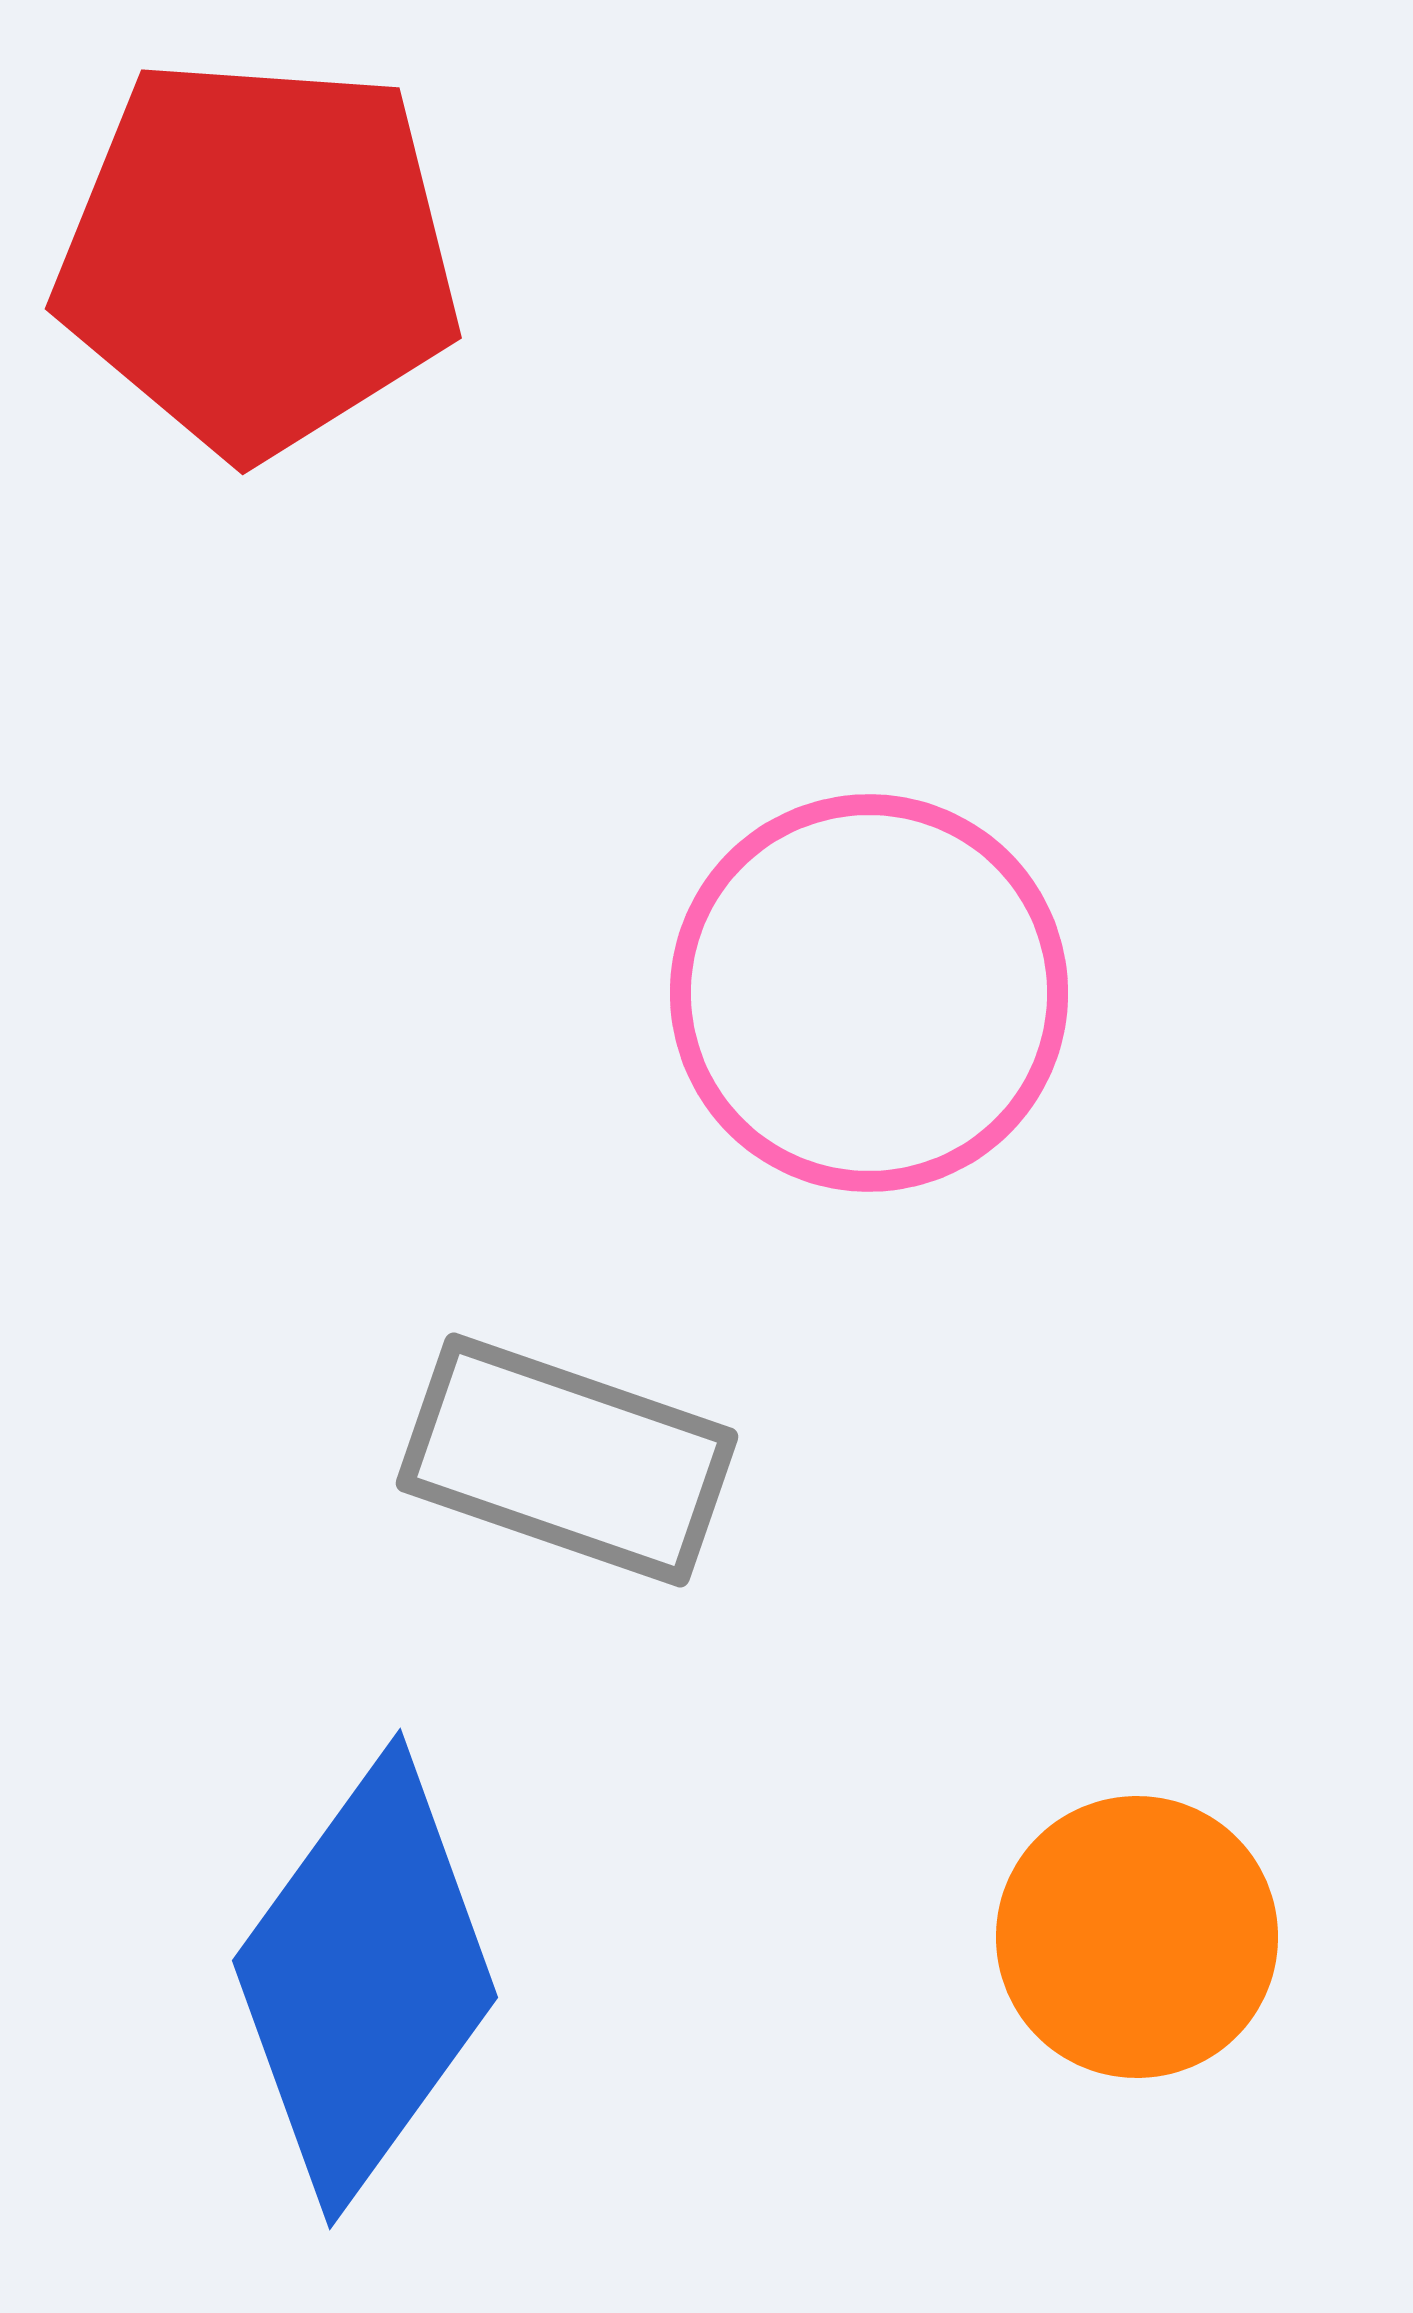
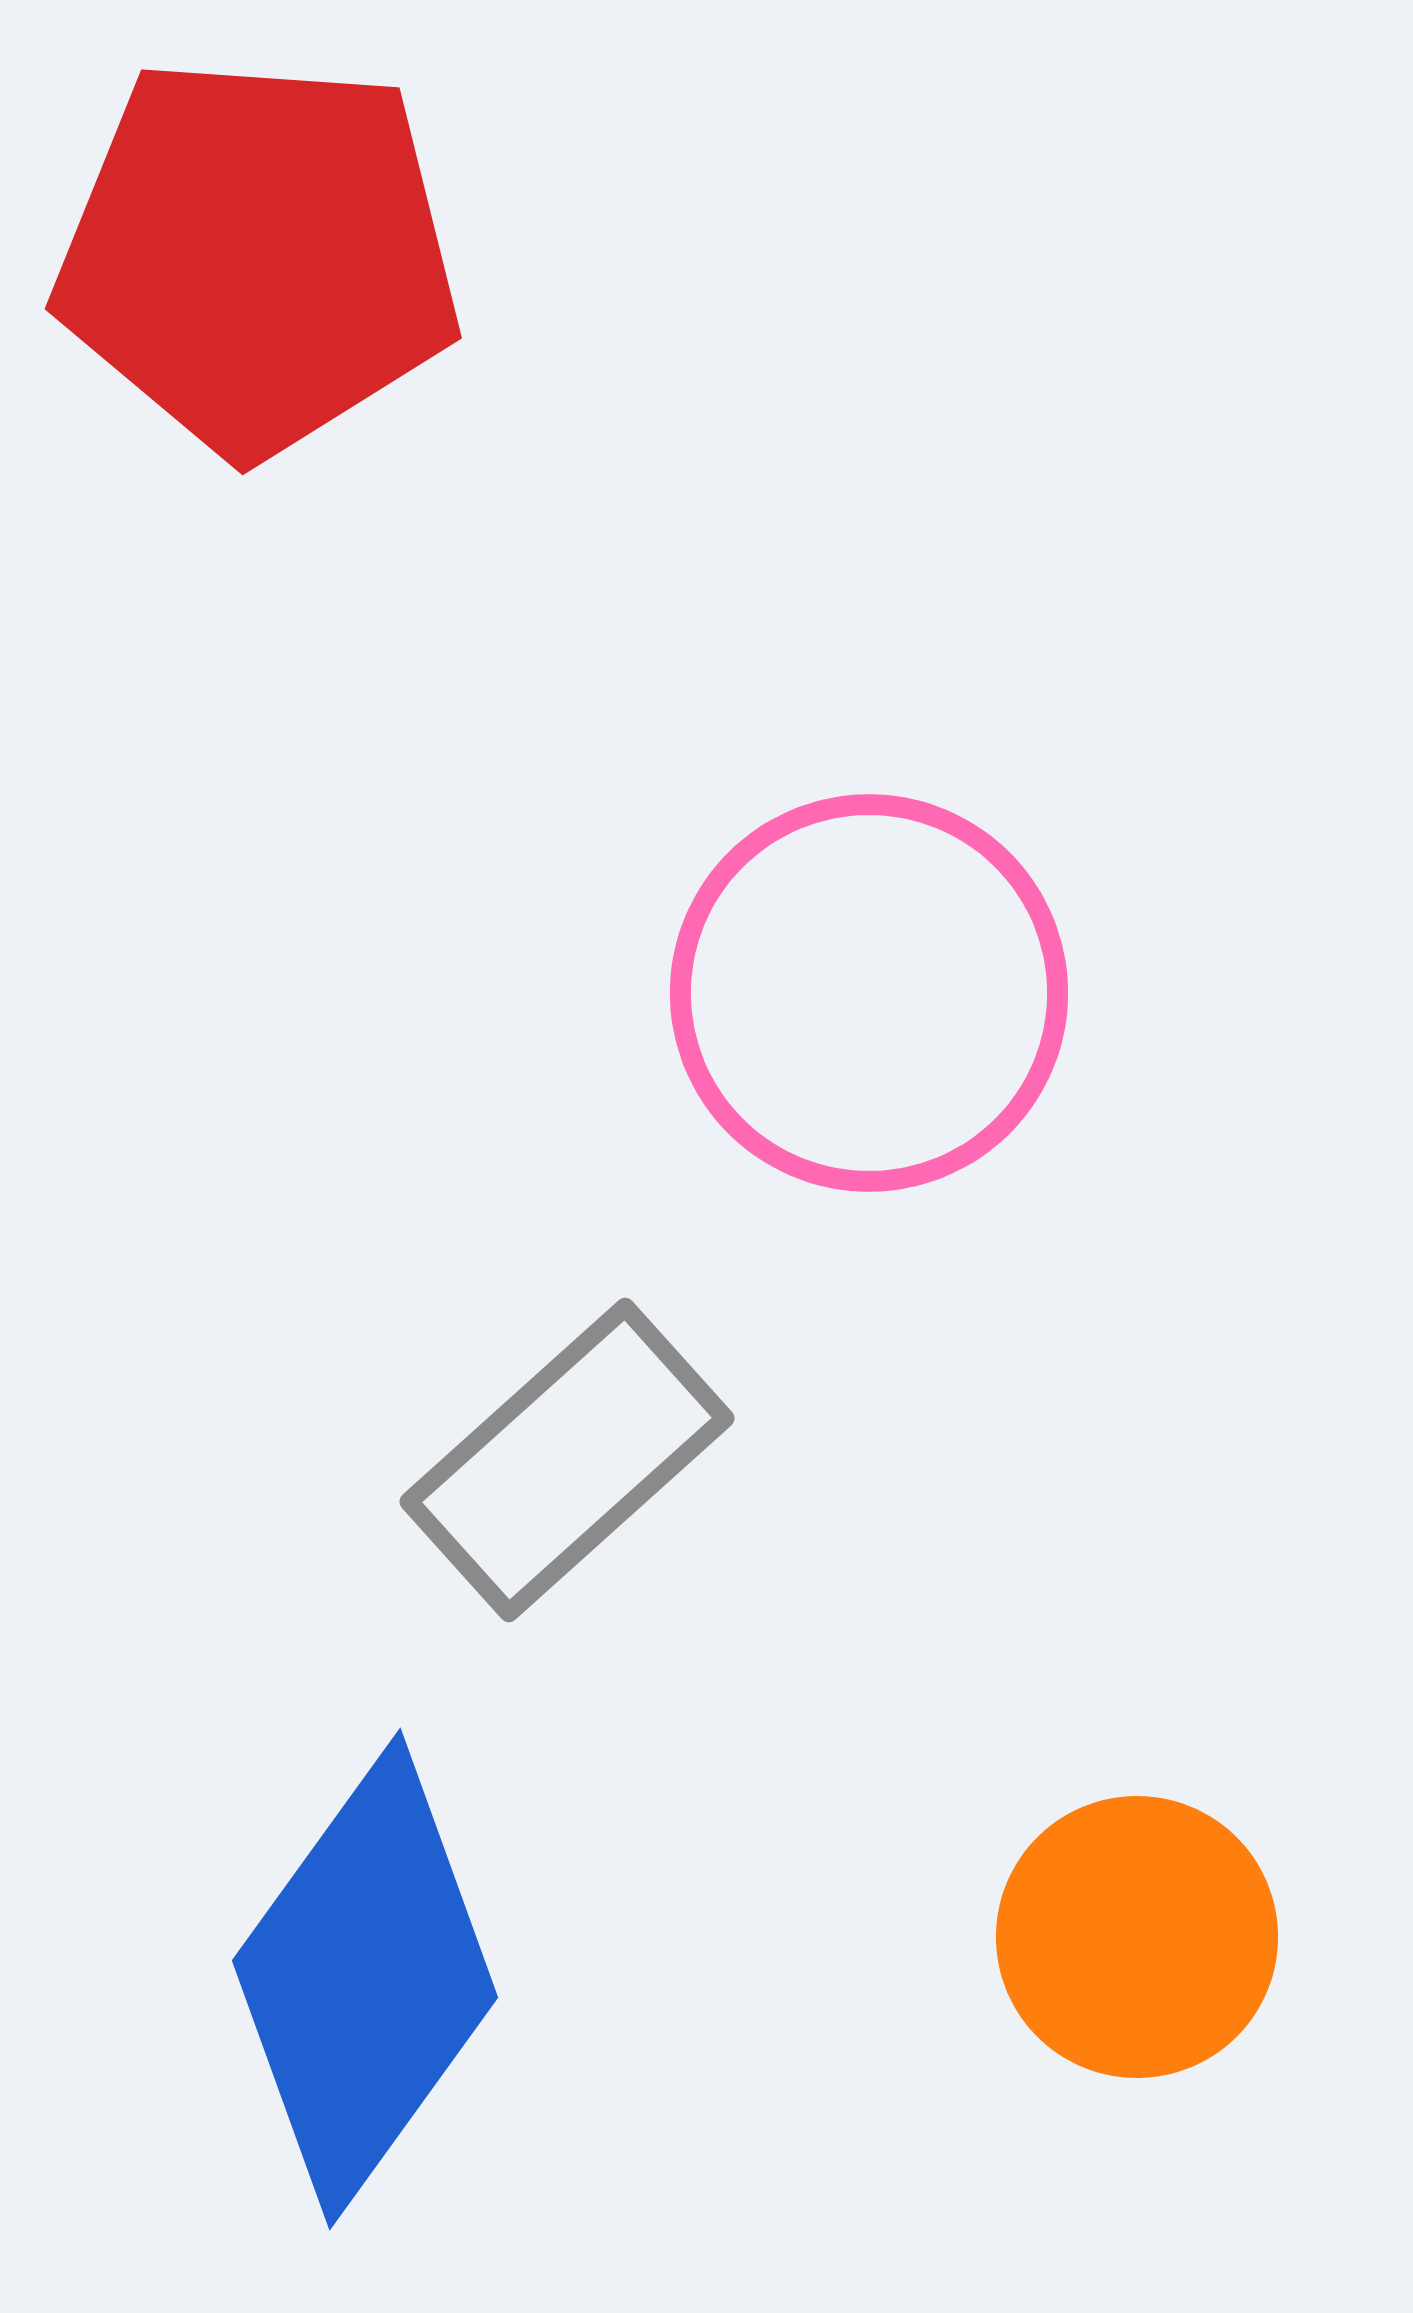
gray rectangle: rotated 61 degrees counterclockwise
